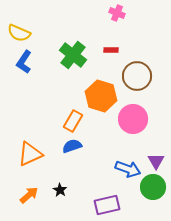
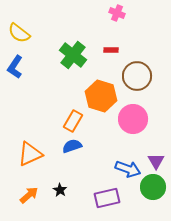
yellow semicircle: rotated 15 degrees clockwise
blue L-shape: moved 9 px left, 5 px down
purple rectangle: moved 7 px up
